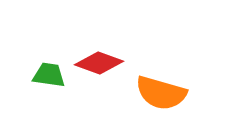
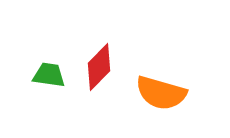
red diamond: moved 4 px down; rotated 66 degrees counterclockwise
